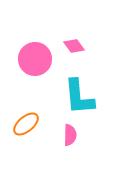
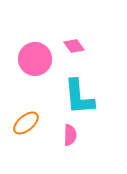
orange ellipse: moved 1 px up
